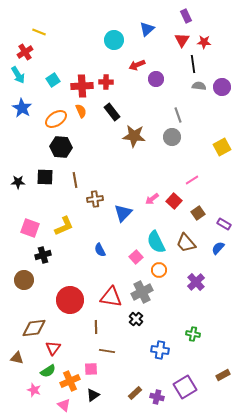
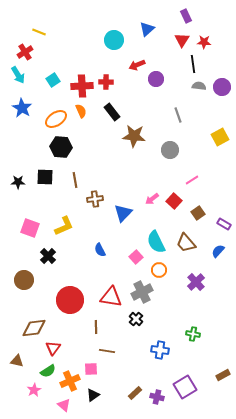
gray circle at (172, 137): moved 2 px left, 13 px down
yellow square at (222, 147): moved 2 px left, 10 px up
blue semicircle at (218, 248): moved 3 px down
black cross at (43, 255): moved 5 px right, 1 px down; rotated 28 degrees counterclockwise
brown triangle at (17, 358): moved 3 px down
pink star at (34, 390): rotated 24 degrees clockwise
